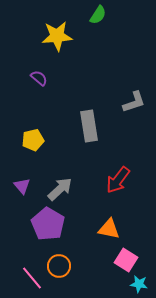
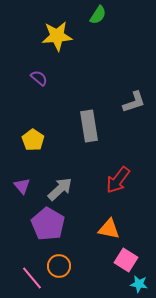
yellow pentagon: rotated 25 degrees counterclockwise
